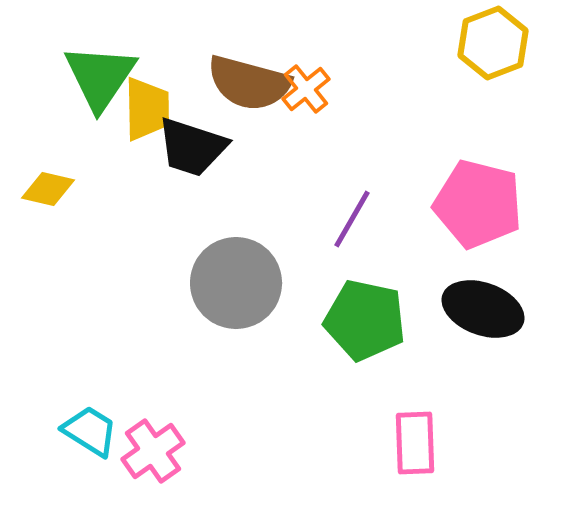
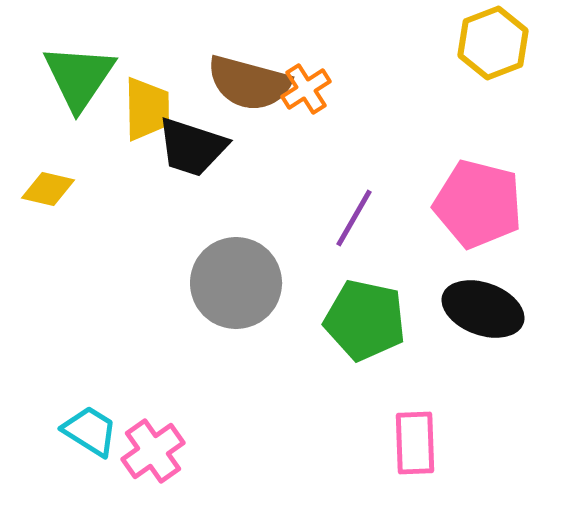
green triangle: moved 21 px left
orange cross: rotated 6 degrees clockwise
purple line: moved 2 px right, 1 px up
